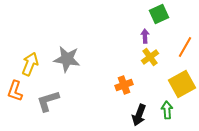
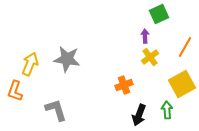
gray L-shape: moved 8 px right, 9 px down; rotated 90 degrees clockwise
